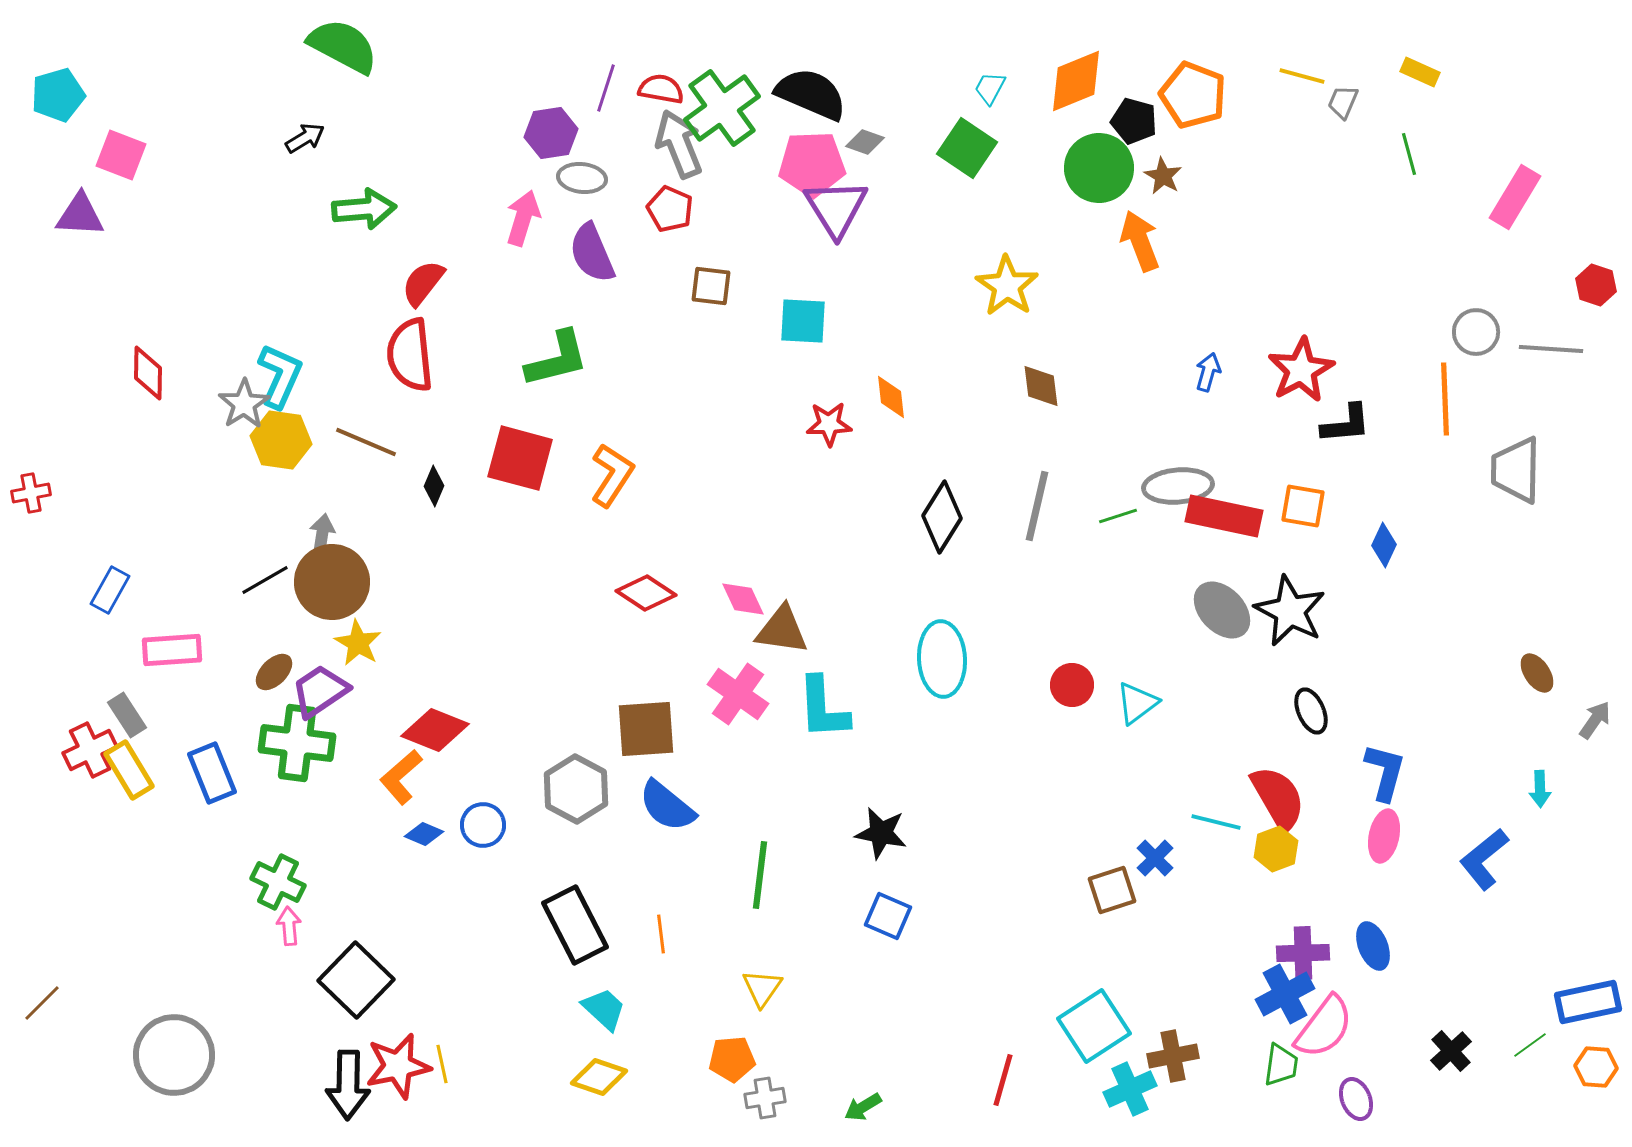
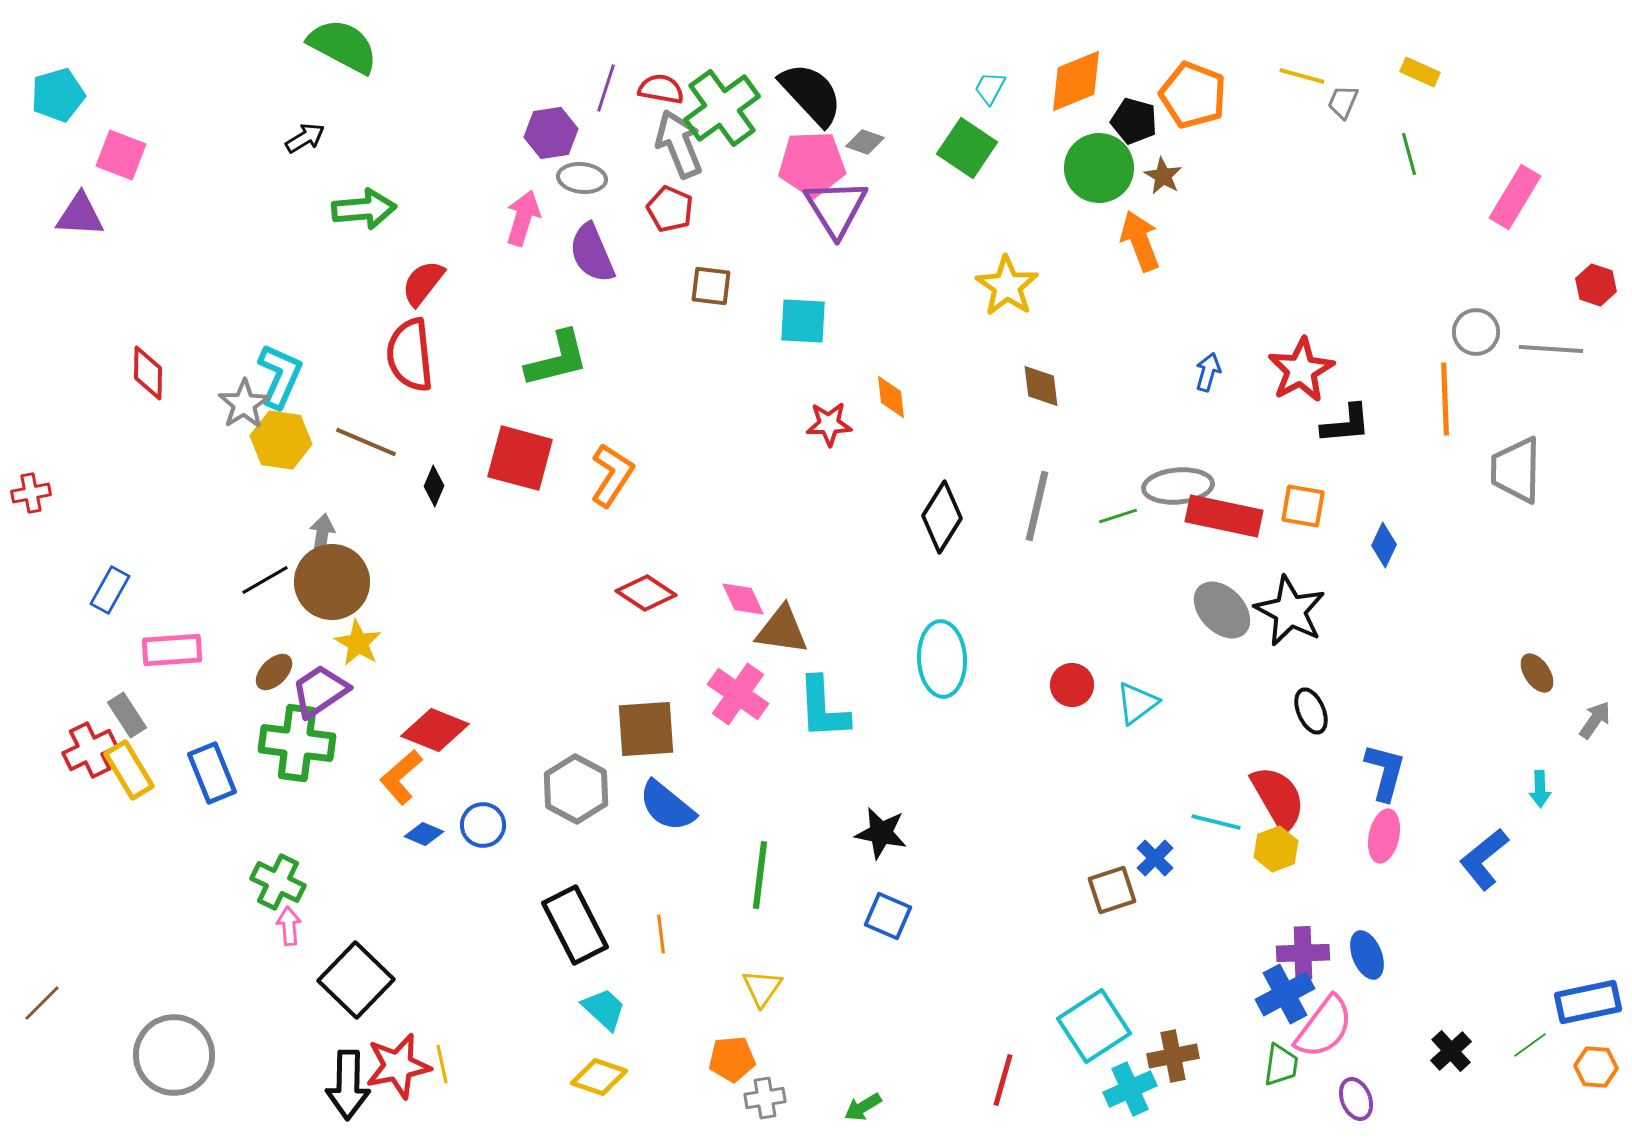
black semicircle at (811, 94): rotated 24 degrees clockwise
blue ellipse at (1373, 946): moved 6 px left, 9 px down
